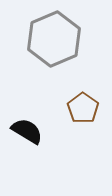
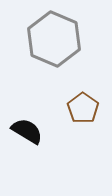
gray hexagon: rotated 14 degrees counterclockwise
